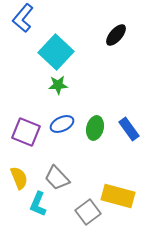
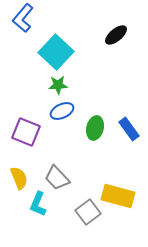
black ellipse: rotated 10 degrees clockwise
blue ellipse: moved 13 px up
